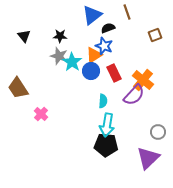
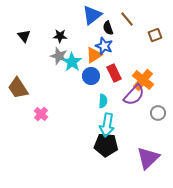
brown line: moved 7 px down; rotated 21 degrees counterclockwise
black semicircle: rotated 88 degrees counterclockwise
blue circle: moved 5 px down
gray circle: moved 19 px up
